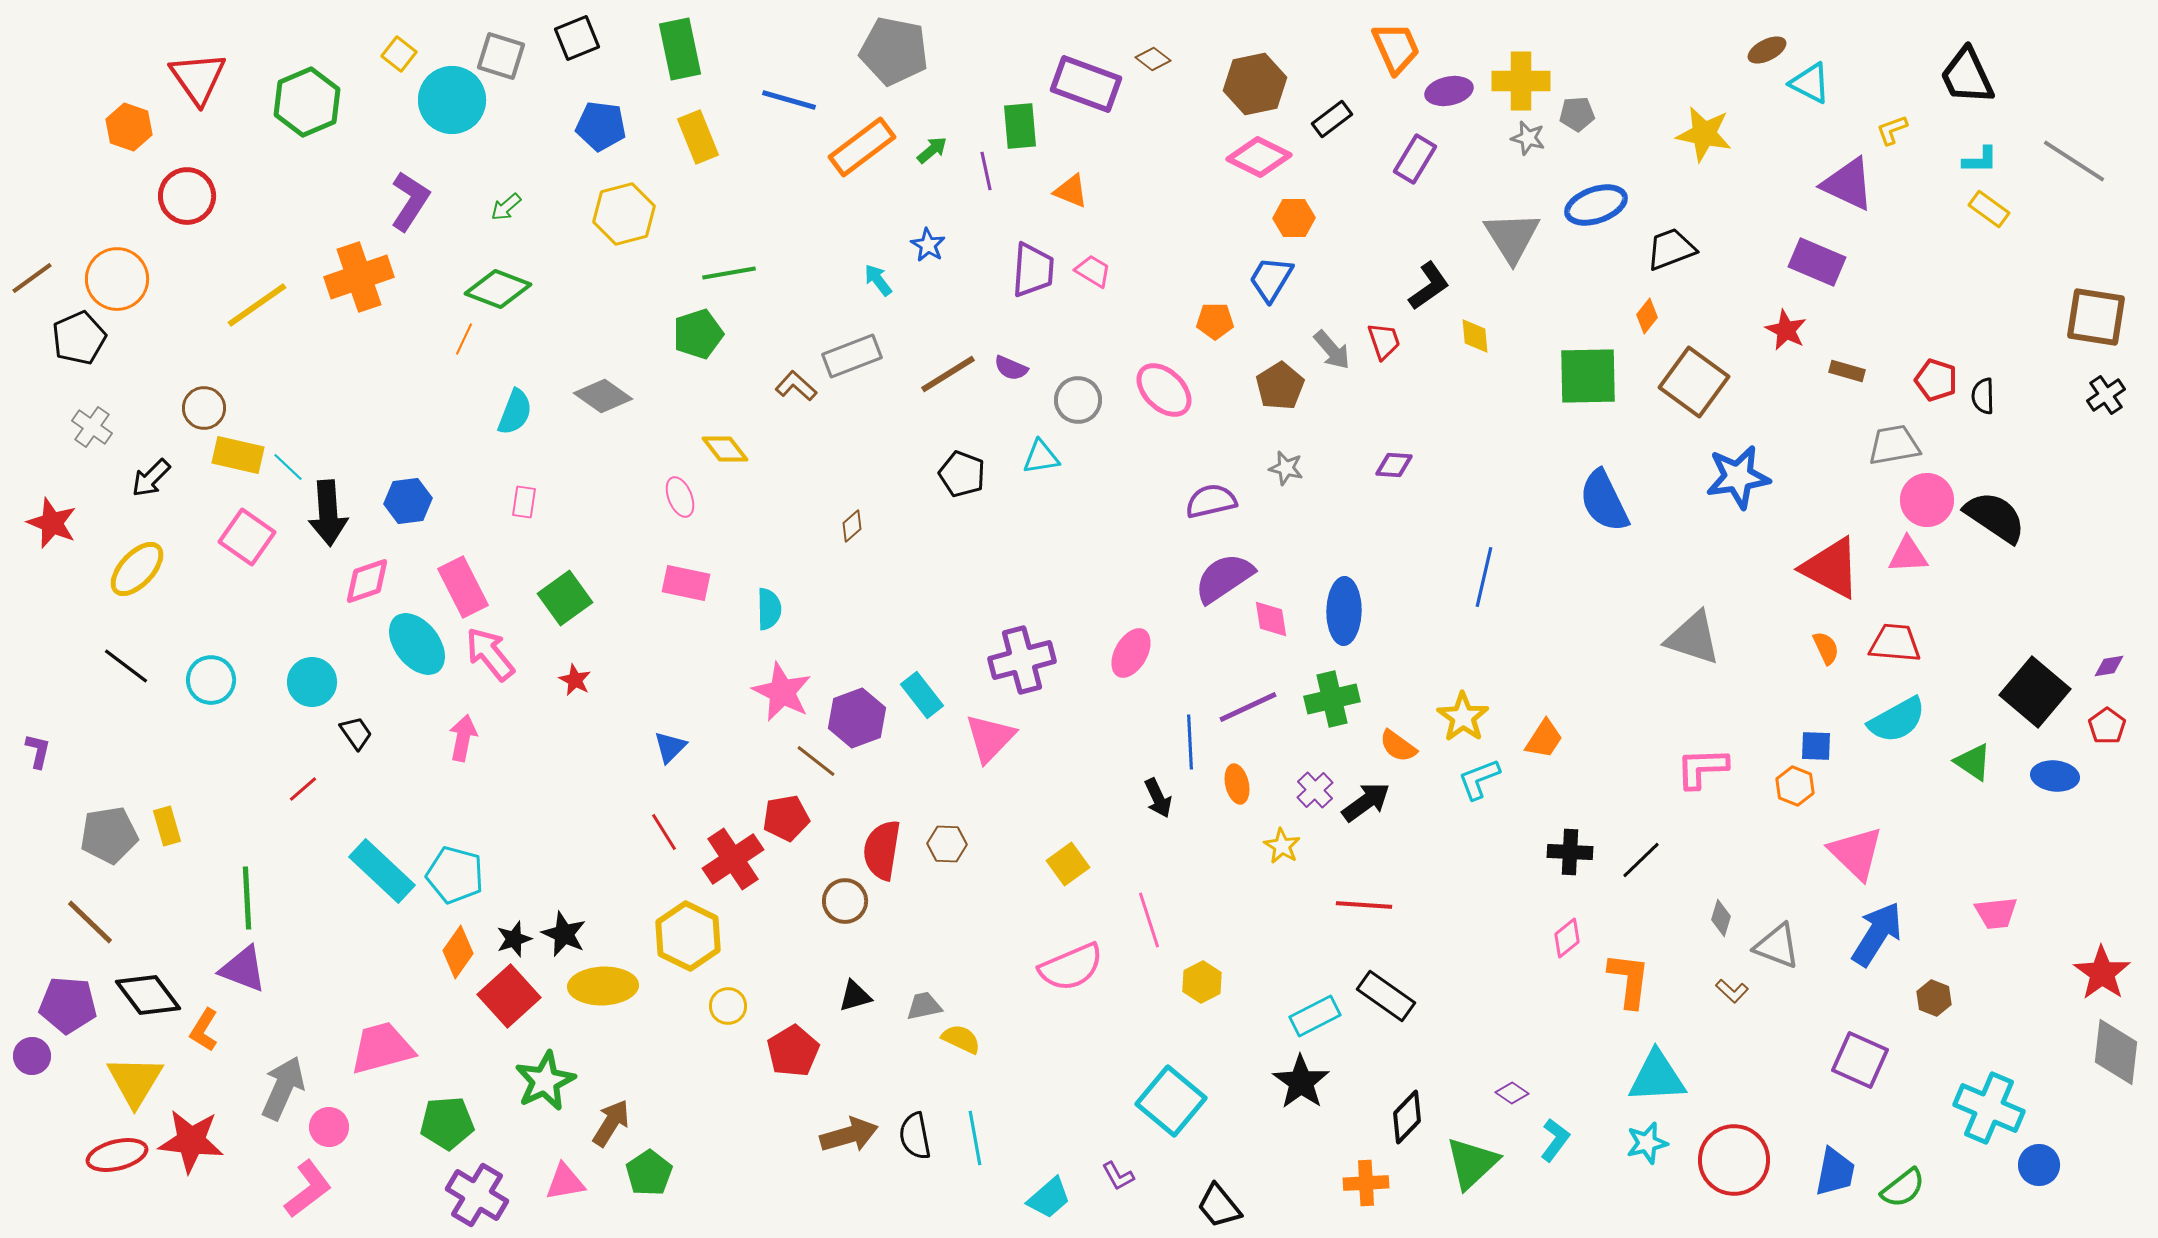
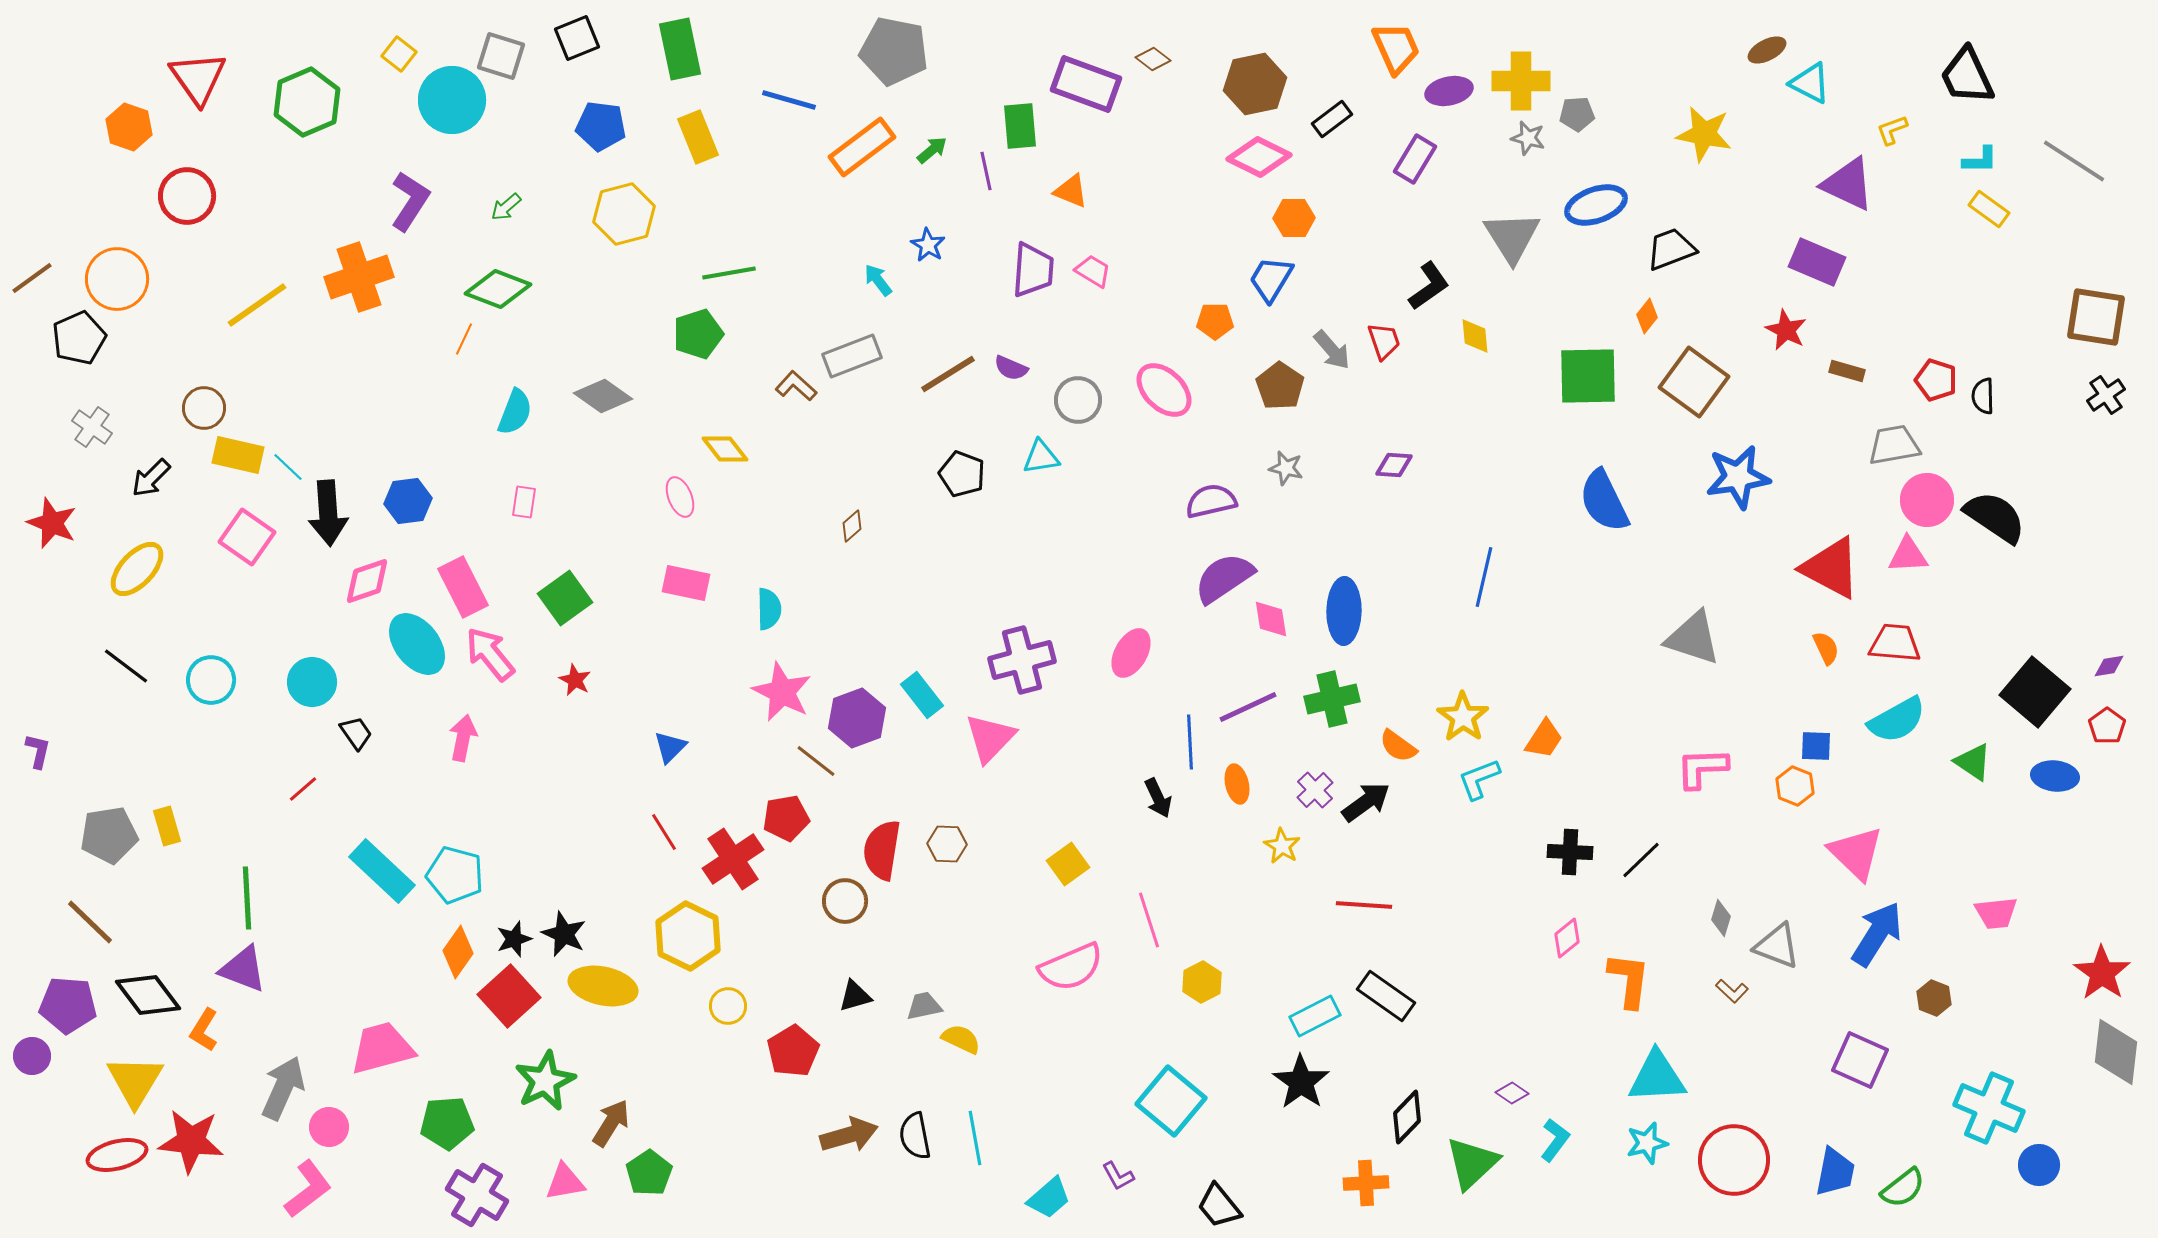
brown pentagon at (1280, 386): rotated 6 degrees counterclockwise
yellow ellipse at (603, 986): rotated 14 degrees clockwise
